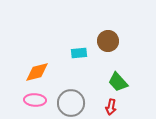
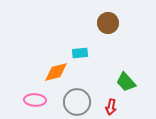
brown circle: moved 18 px up
cyan rectangle: moved 1 px right
orange diamond: moved 19 px right
green trapezoid: moved 8 px right
gray circle: moved 6 px right, 1 px up
